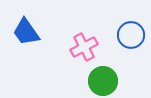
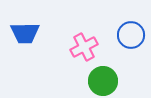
blue trapezoid: moved 1 px left, 1 px down; rotated 56 degrees counterclockwise
